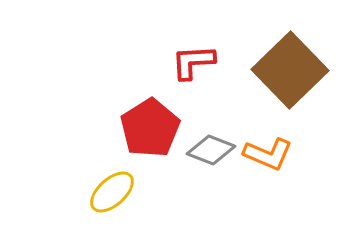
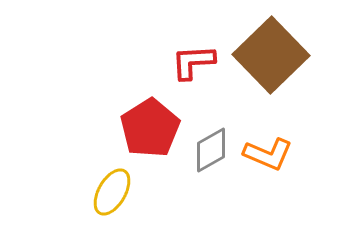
brown square: moved 19 px left, 15 px up
gray diamond: rotated 51 degrees counterclockwise
yellow ellipse: rotated 18 degrees counterclockwise
